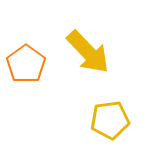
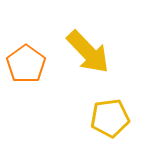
yellow pentagon: moved 2 px up
